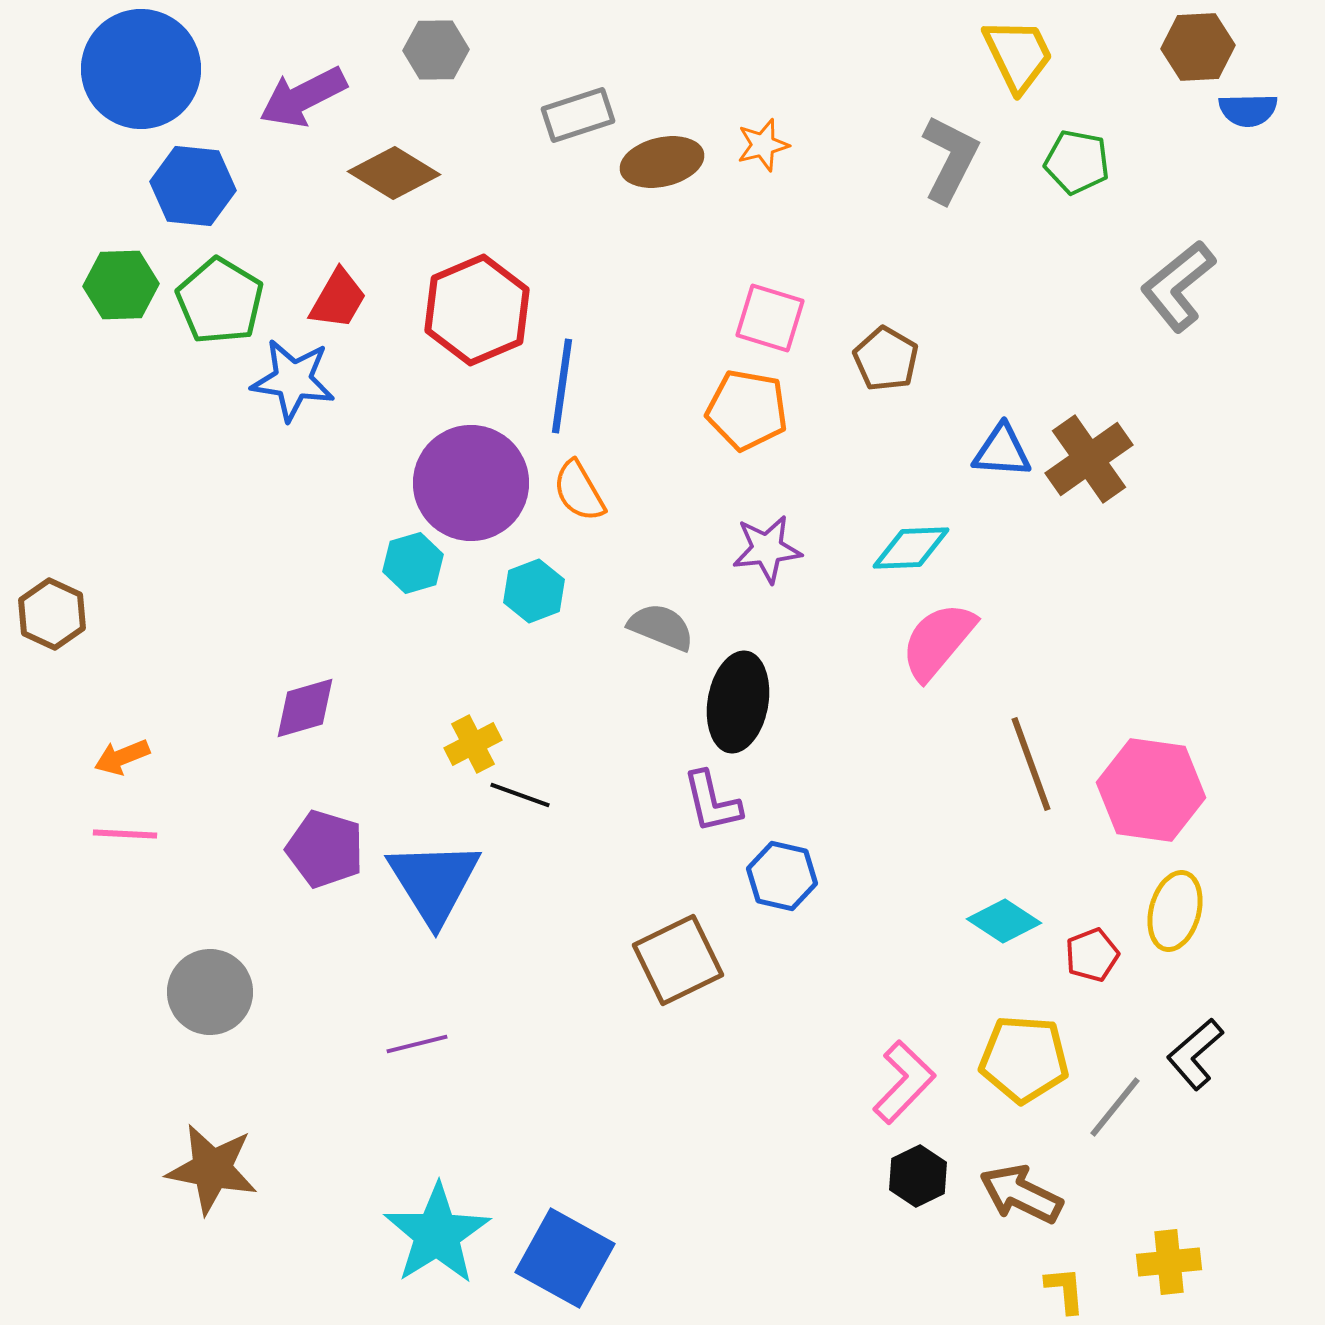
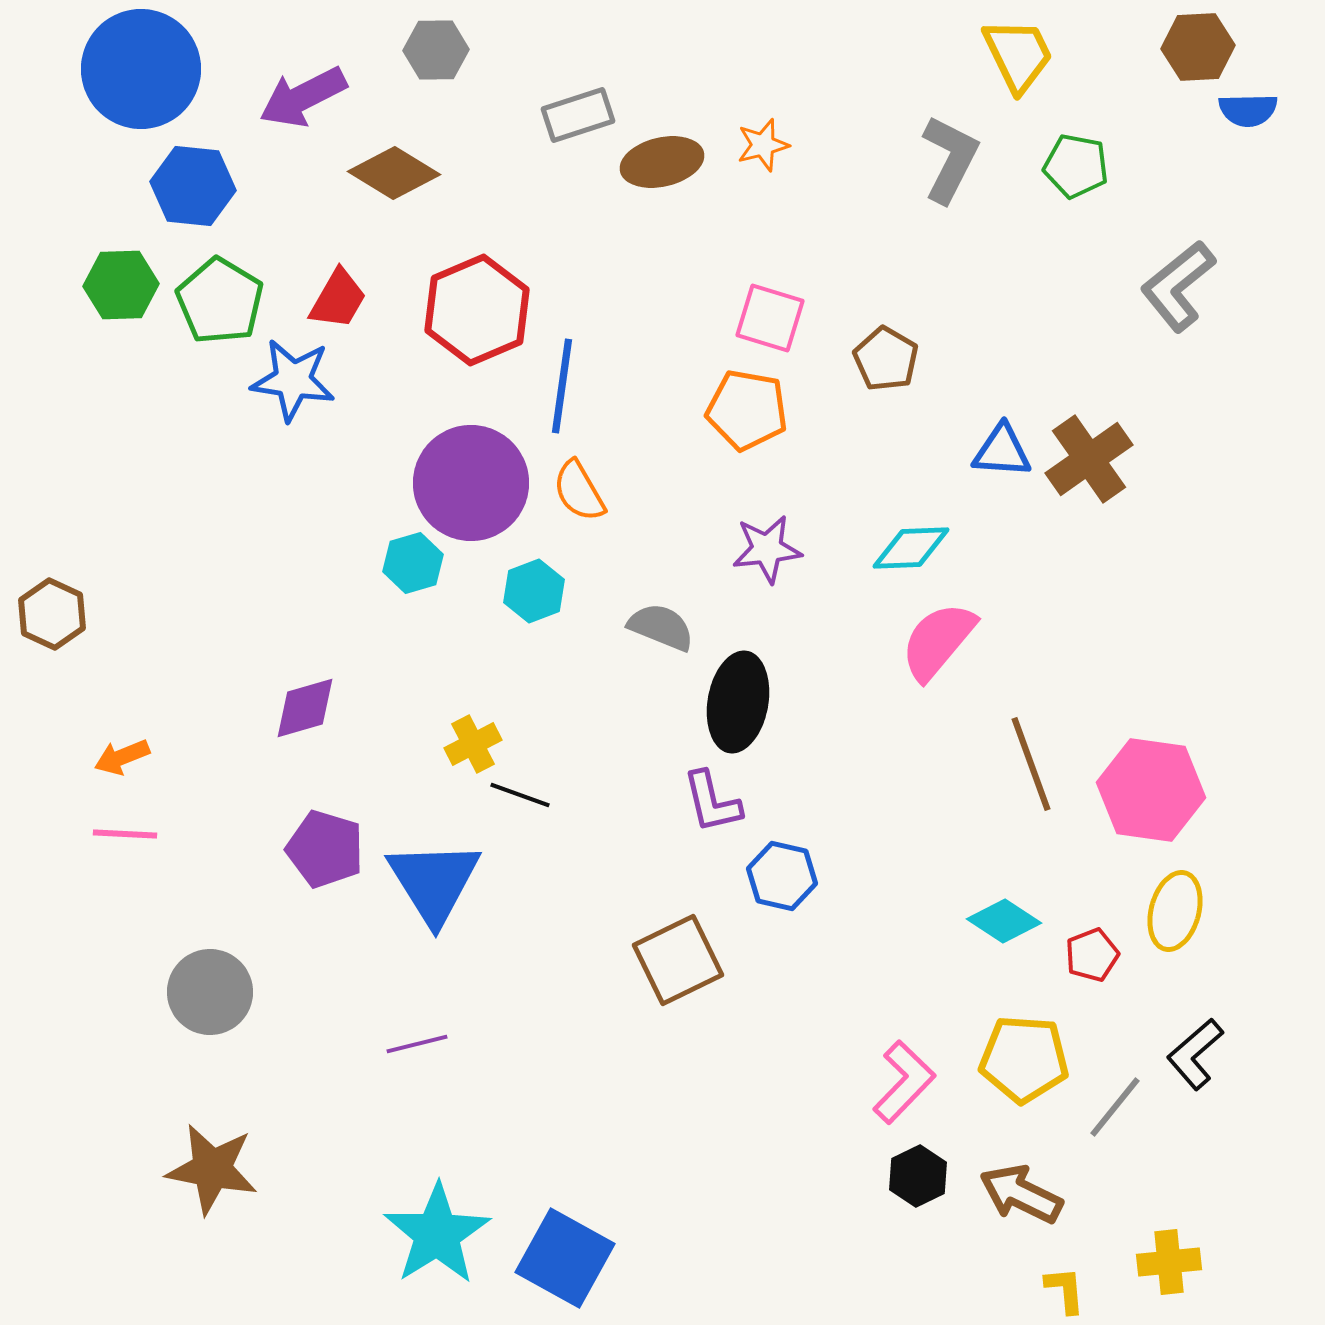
green pentagon at (1077, 162): moved 1 px left, 4 px down
